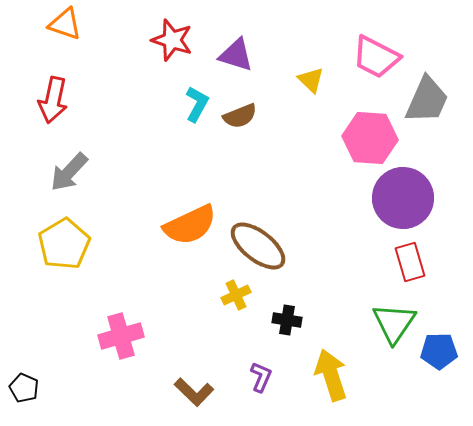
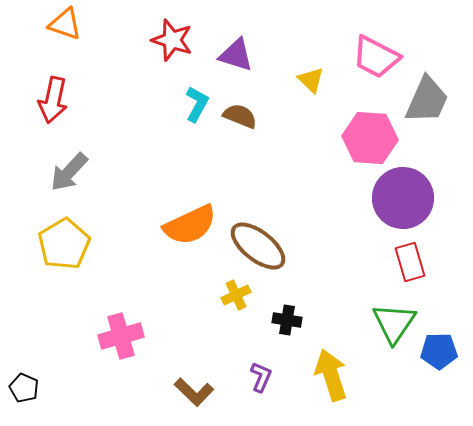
brown semicircle: rotated 136 degrees counterclockwise
